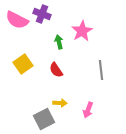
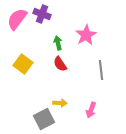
pink semicircle: moved 1 px up; rotated 100 degrees clockwise
pink star: moved 4 px right, 4 px down
green arrow: moved 1 px left, 1 px down
yellow square: rotated 18 degrees counterclockwise
red semicircle: moved 4 px right, 6 px up
pink arrow: moved 3 px right
